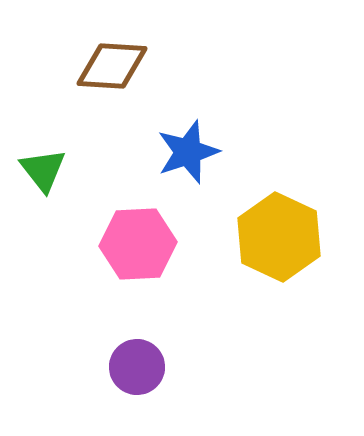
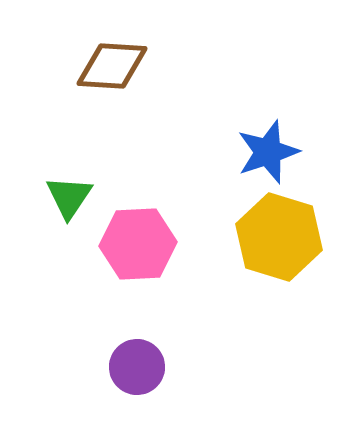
blue star: moved 80 px right
green triangle: moved 26 px right, 27 px down; rotated 12 degrees clockwise
yellow hexagon: rotated 8 degrees counterclockwise
